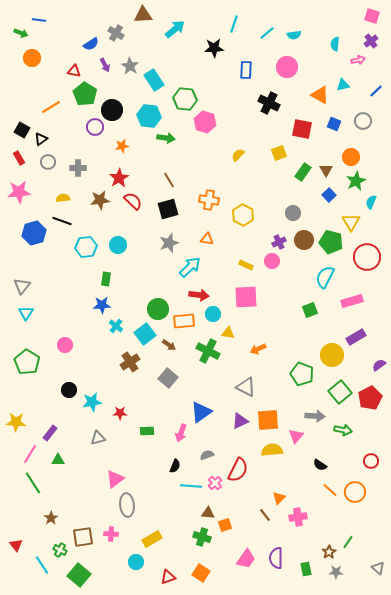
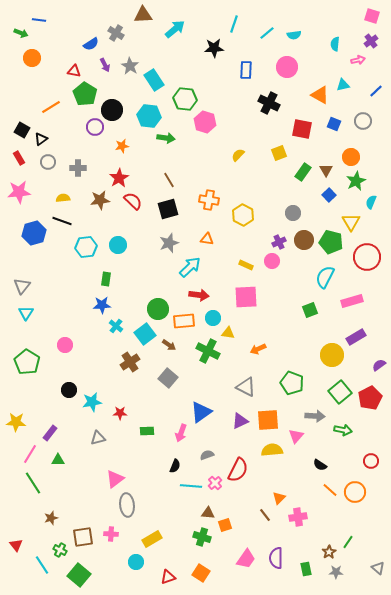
cyan circle at (213, 314): moved 4 px down
green pentagon at (302, 374): moved 10 px left, 9 px down
brown star at (51, 518): rotated 16 degrees clockwise
